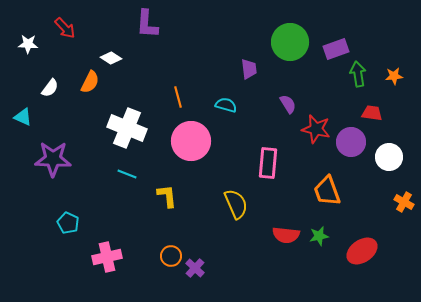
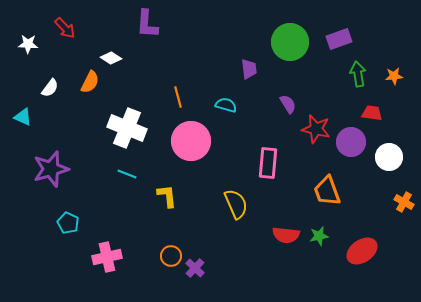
purple rectangle: moved 3 px right, 10 px up
purple star: moved 2 px left, 10 px down; rotated 18 degrees counterclockwise
